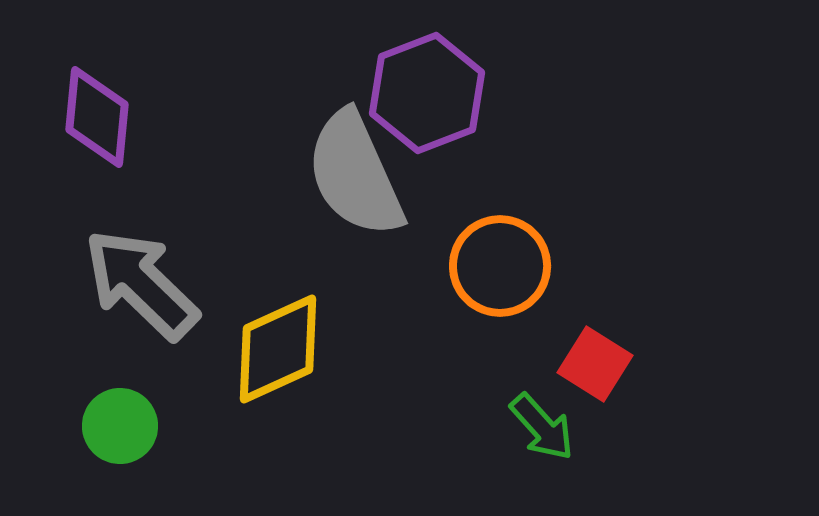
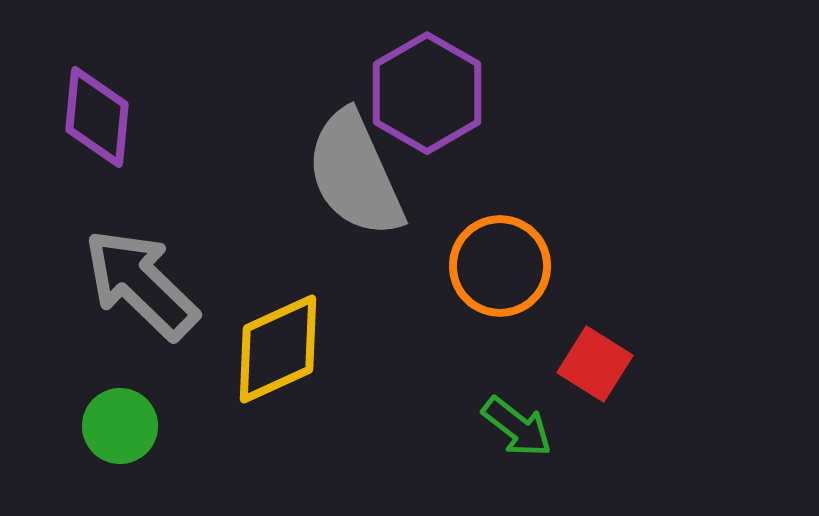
purple hexagon: rotated 9 degrees counterclockwise
green arrow: moved 25 px left; rotated 10 degrees counterclockwise
